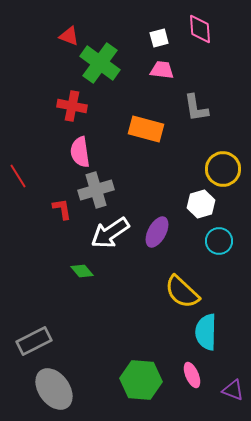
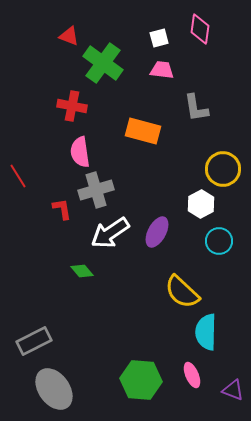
pink diamond: rotated 12 degrees clockwise
green cross: moved 3 px right
orange rectangle: moved 3 px left, 2 px down
white hexagon: rotated 12 degrees counterclockwise
